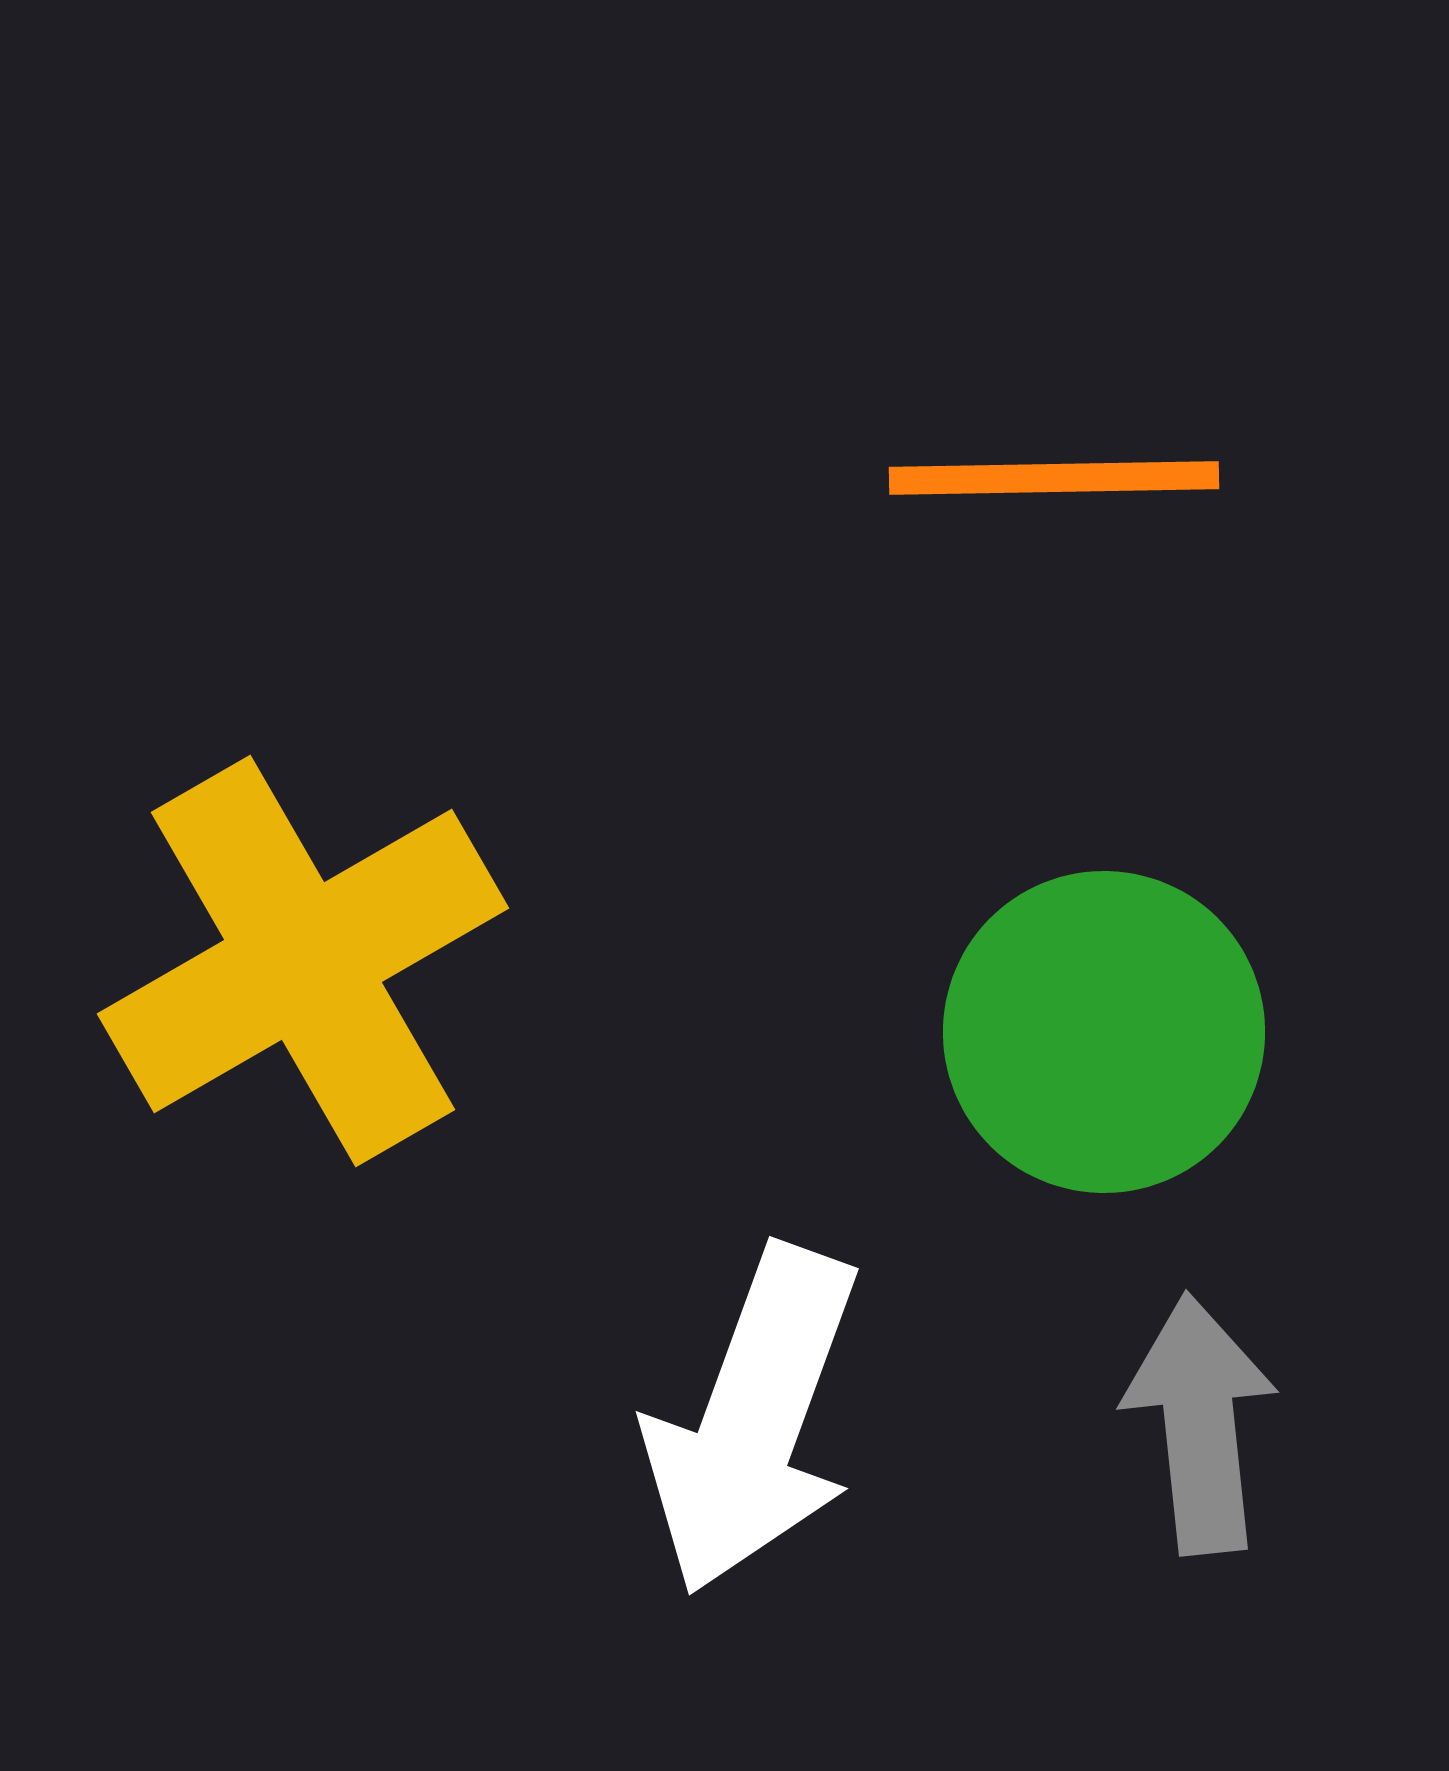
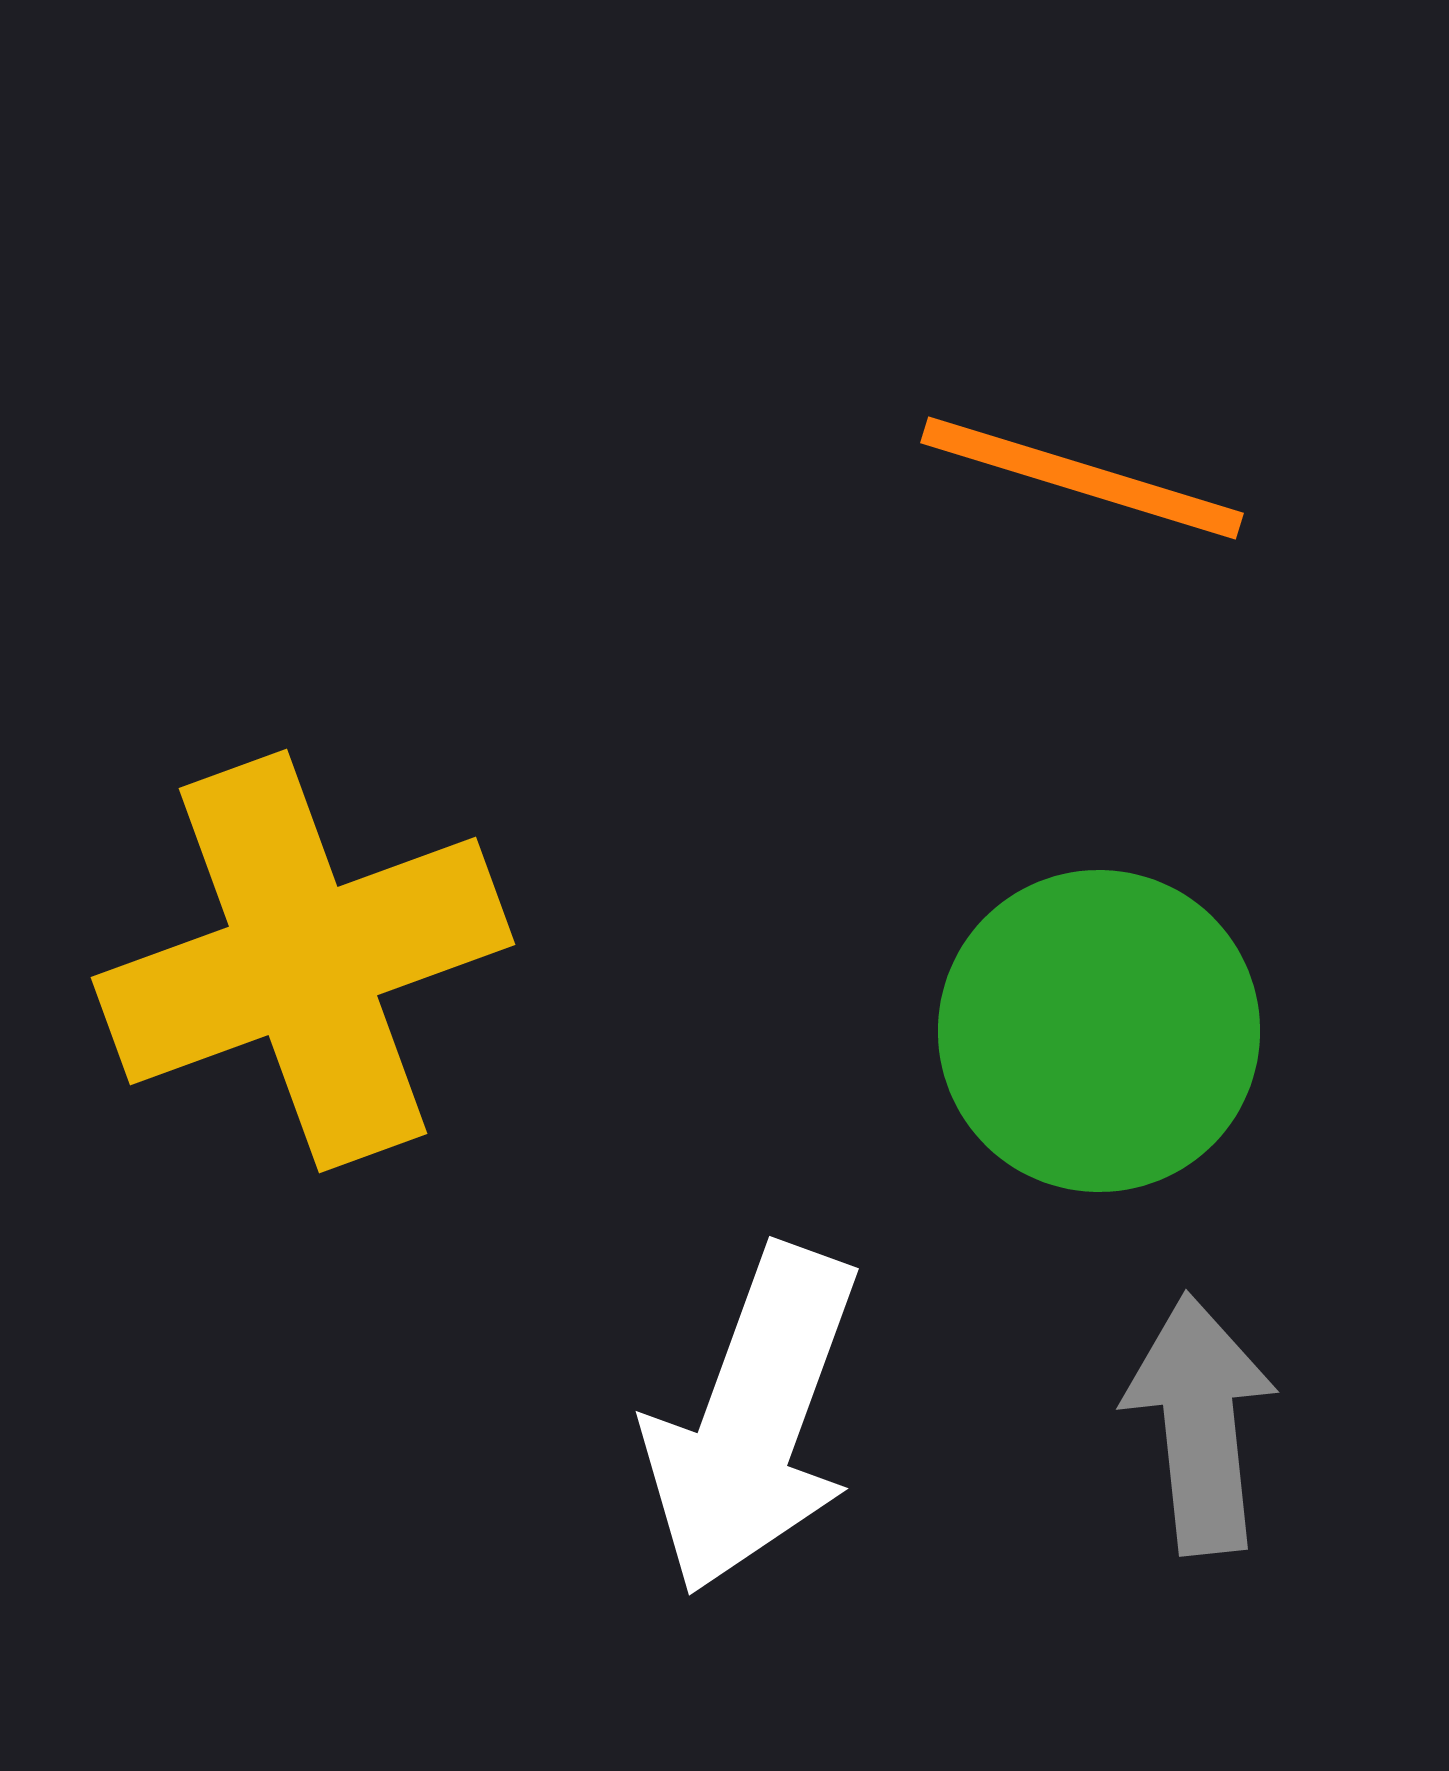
orange line: moved 28 px right; rotated 18 degrees clockwise
yellow cross: rotated 10 degrees clockwise
green circle: moved 5 px left, 1 px up
